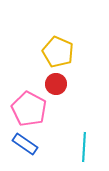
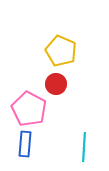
yellow pentagon: moved 3 px right, 1 px up
blue rectangle: rotated 60 degrees clockwise
